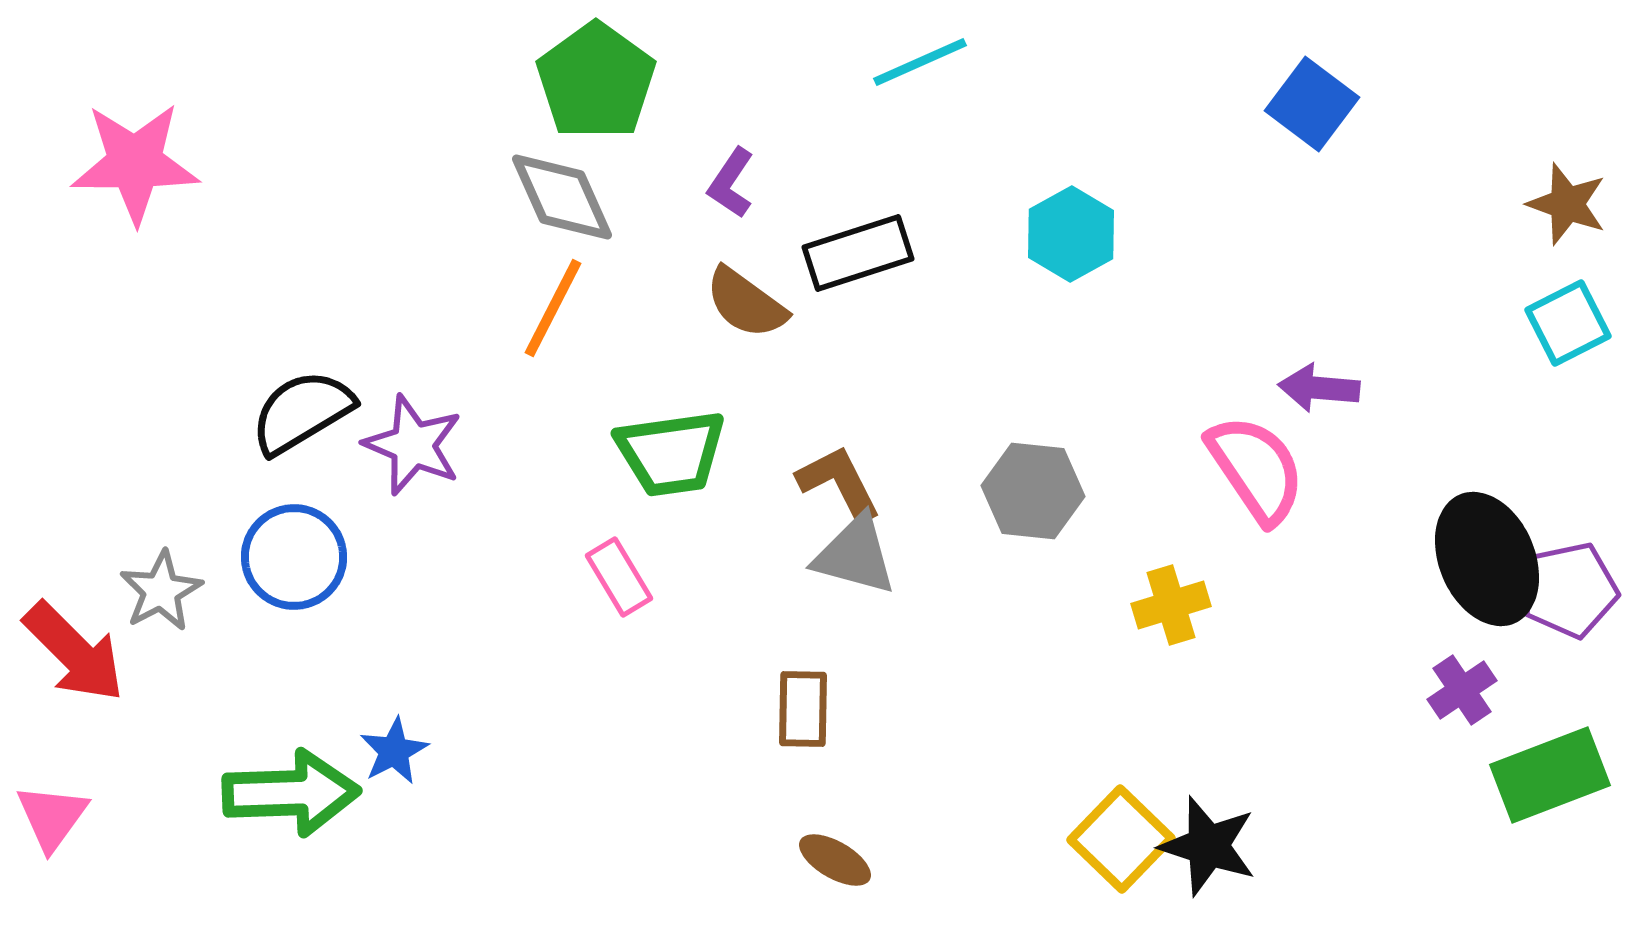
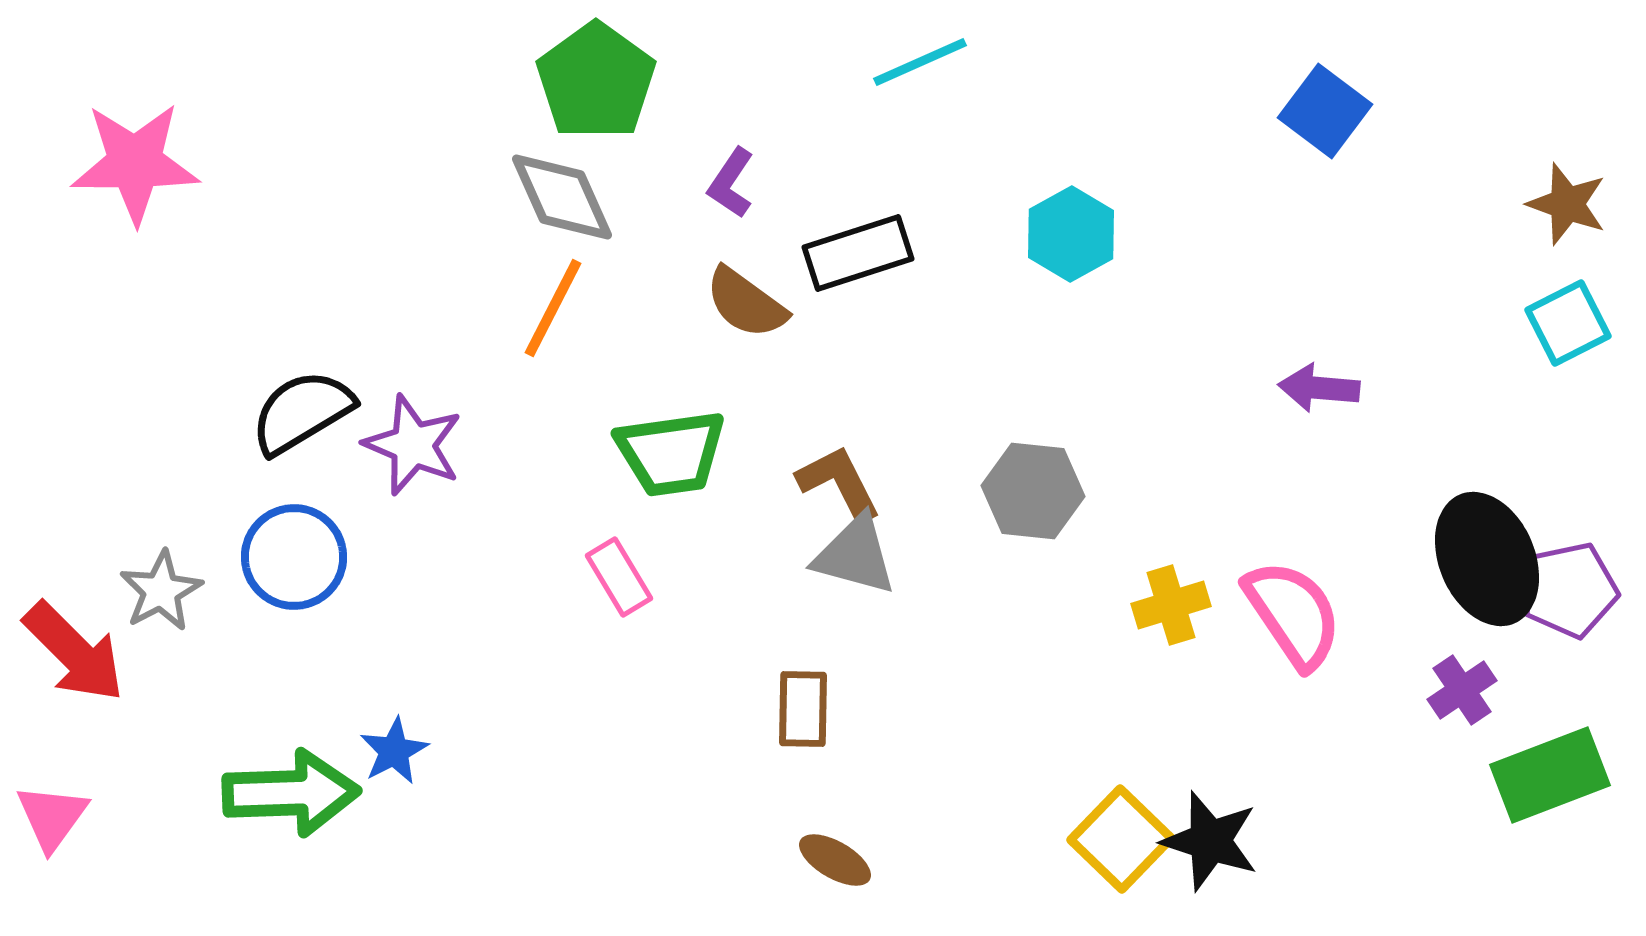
blue square: moved 13 px right, 7 px down
pink semicircle: moved 37 px right, 145 px down
black star: moved 2 px right, 5 px up
